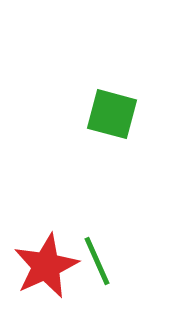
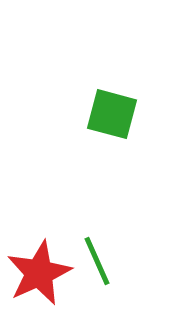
red star: moved 7 px left, 7 px down
